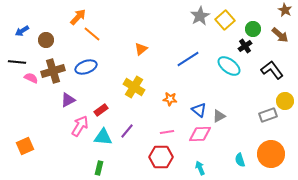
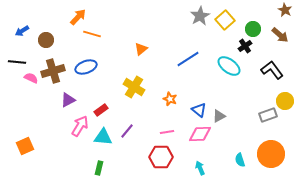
orange line: rotated 24 degrees counterclockwise
orange star: rotated 16 degrees clockwise
